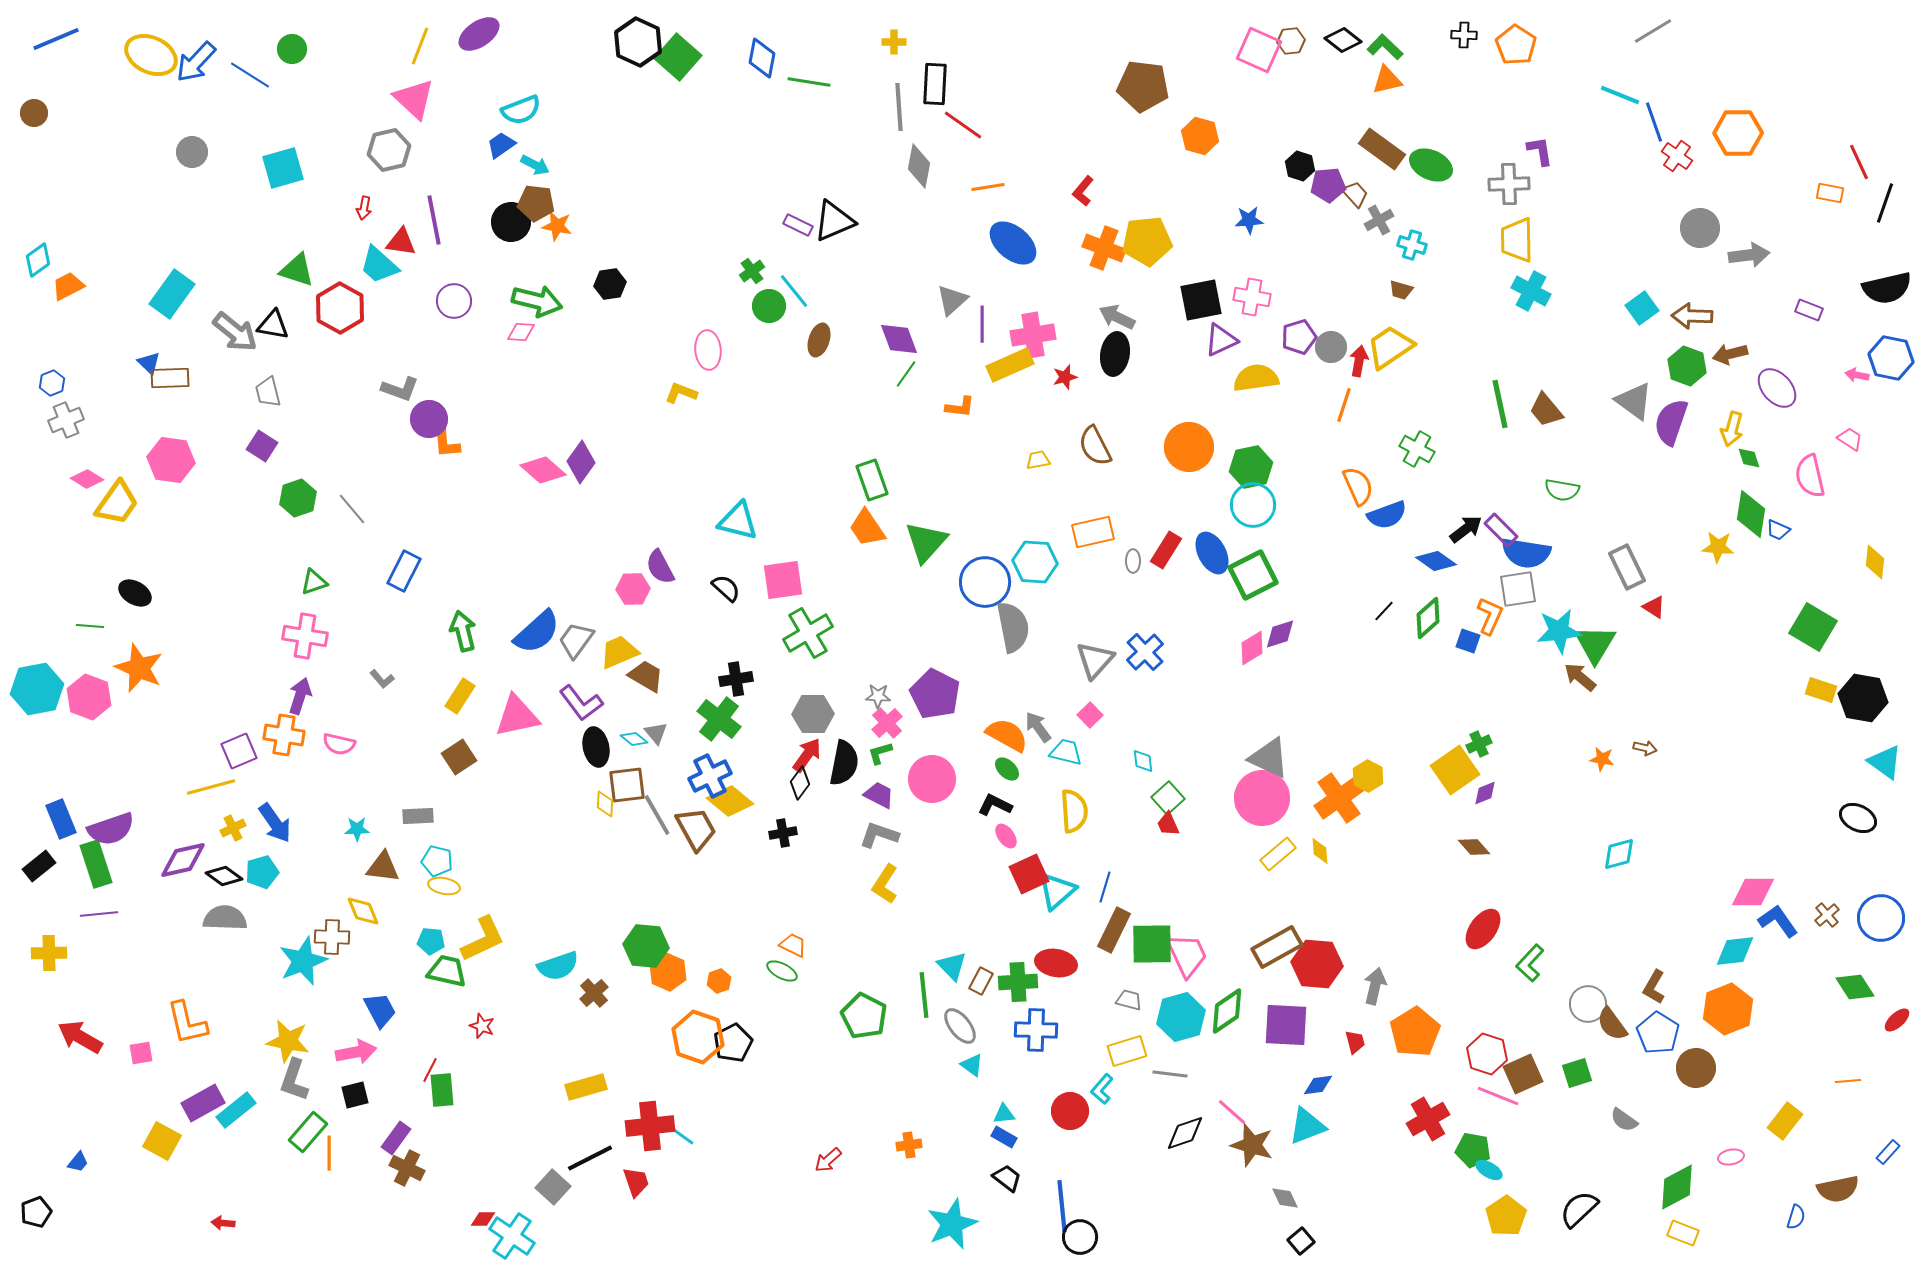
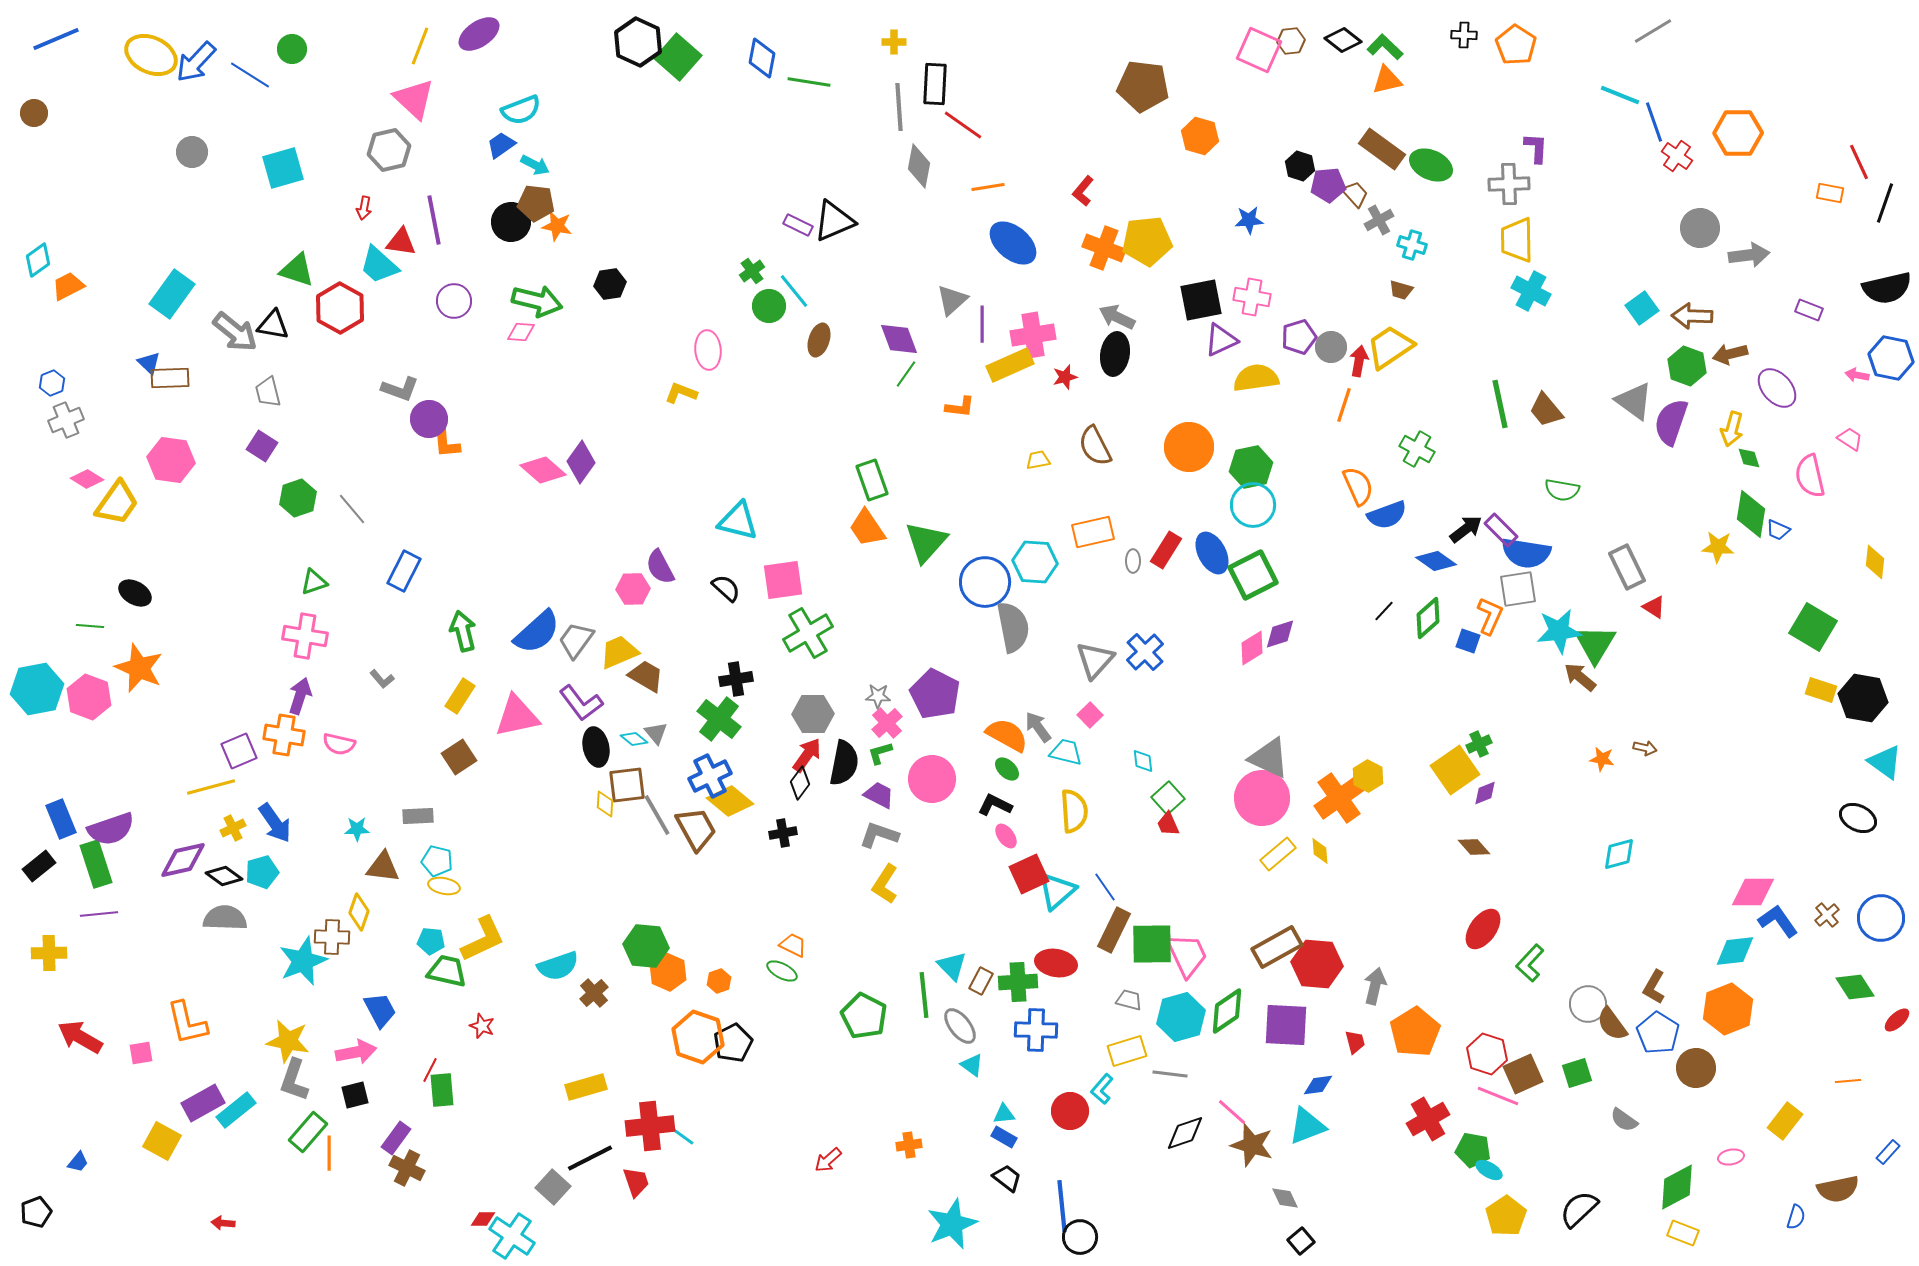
purple L-shape at (1540, 151): moved 4 px left, 3 px up; rotated 12 degrees clockwise
blue line at (1105, 887): rotated 52 degrees counterclockwise
yellow diamond at (363, 911): moved 4 px left, 1 px down; rotated 42 degrees clockwise
